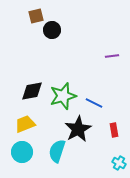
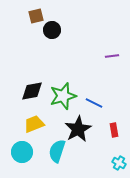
yellow trapezoid: moved 9 px right
